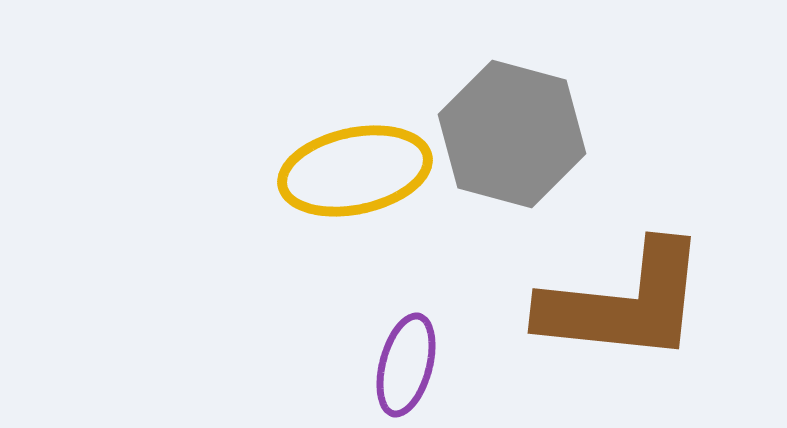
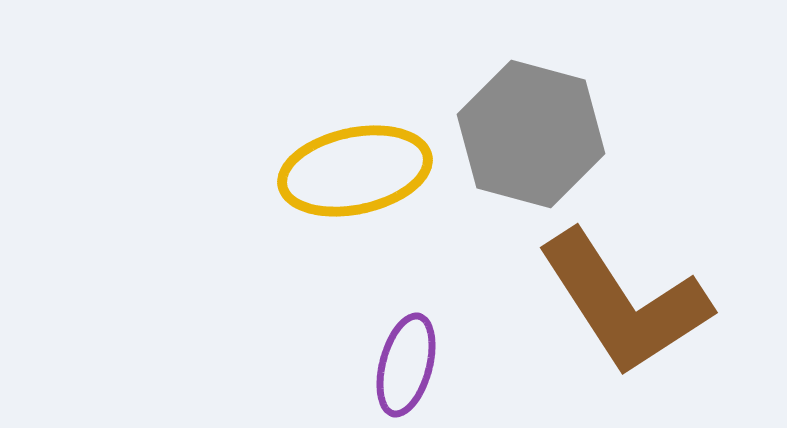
gray hexagon: moved 19 px right
brown L-shape: rotated 51 degrees clockwise
